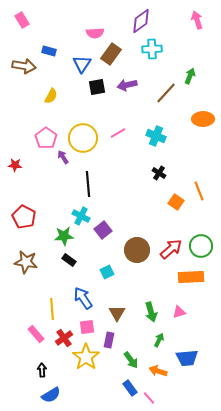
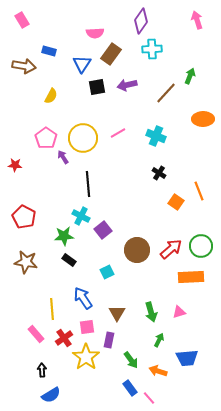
purple diamond at (141, 21): rotated 20 degrees counterclockwise
